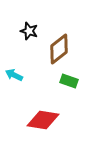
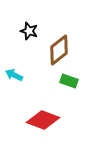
brown diamond: moved 1 px down
red diamond: rotated 12 degrees clockwise
